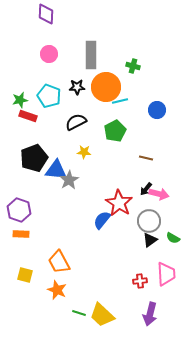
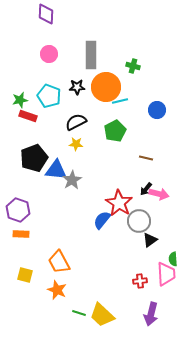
yellow star: moved 8 px left, 8 px up
gray star: moved 3 px right
purple hexagon: moved 1 px left
gray circle: moved 10 px left
green semicircle: moved 21 px down; rotated 56 degrees clockwise
purple arrow: moved 1 px right
